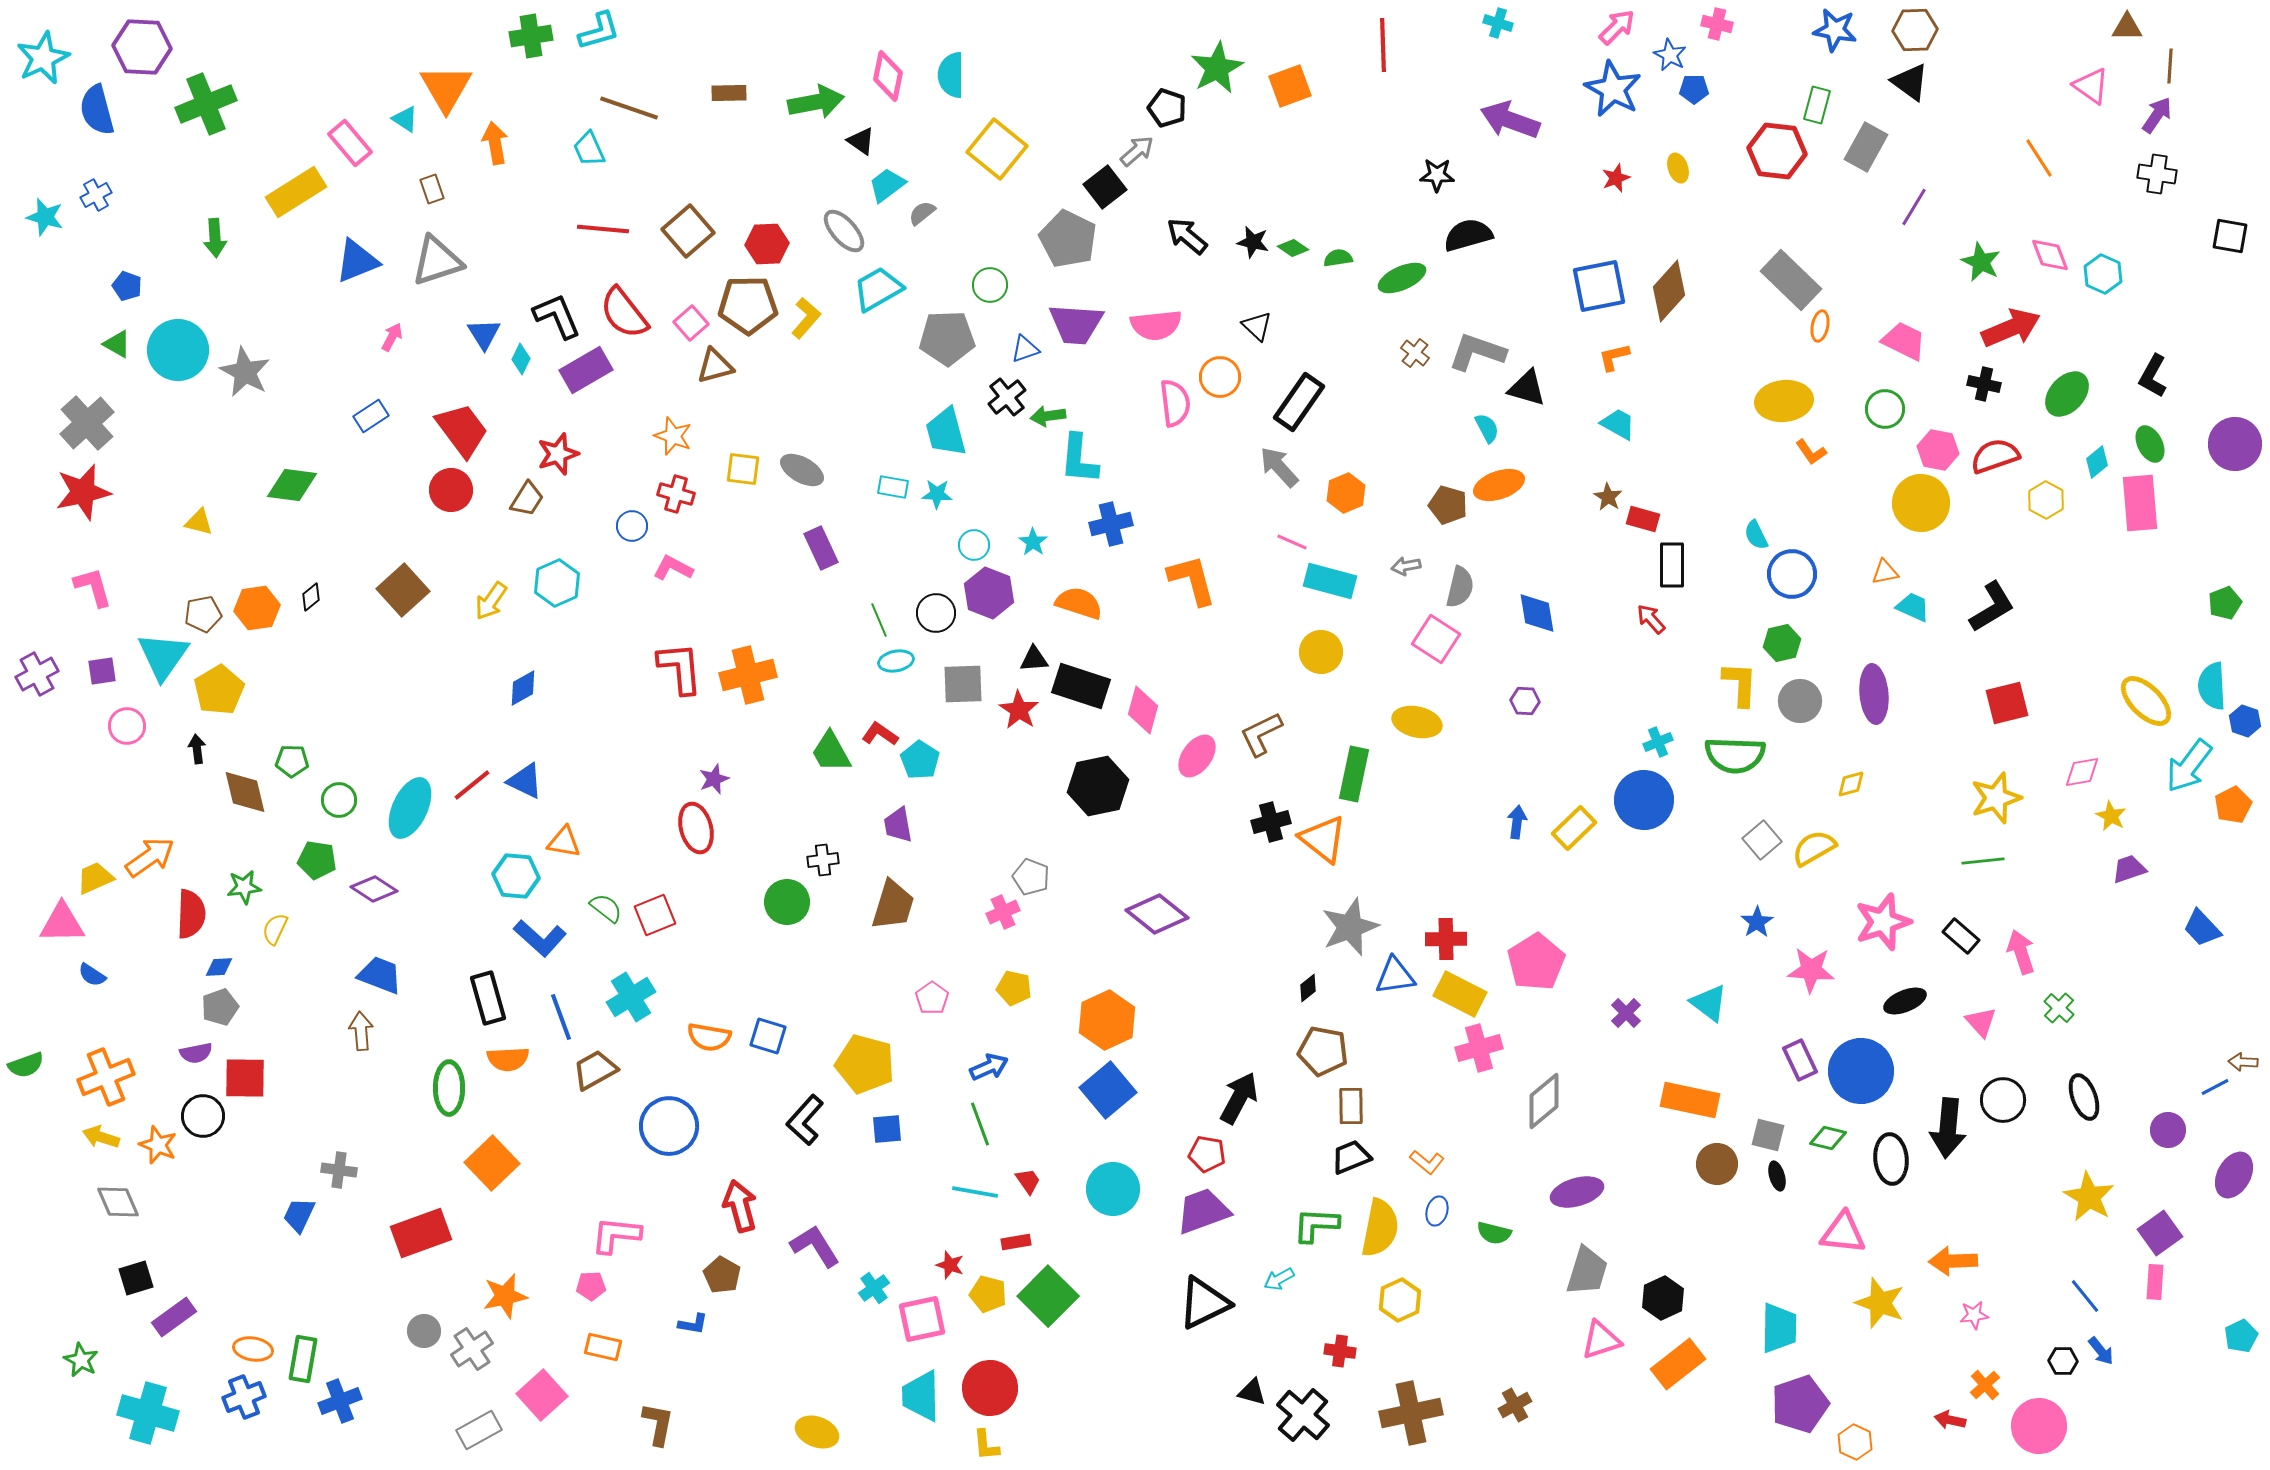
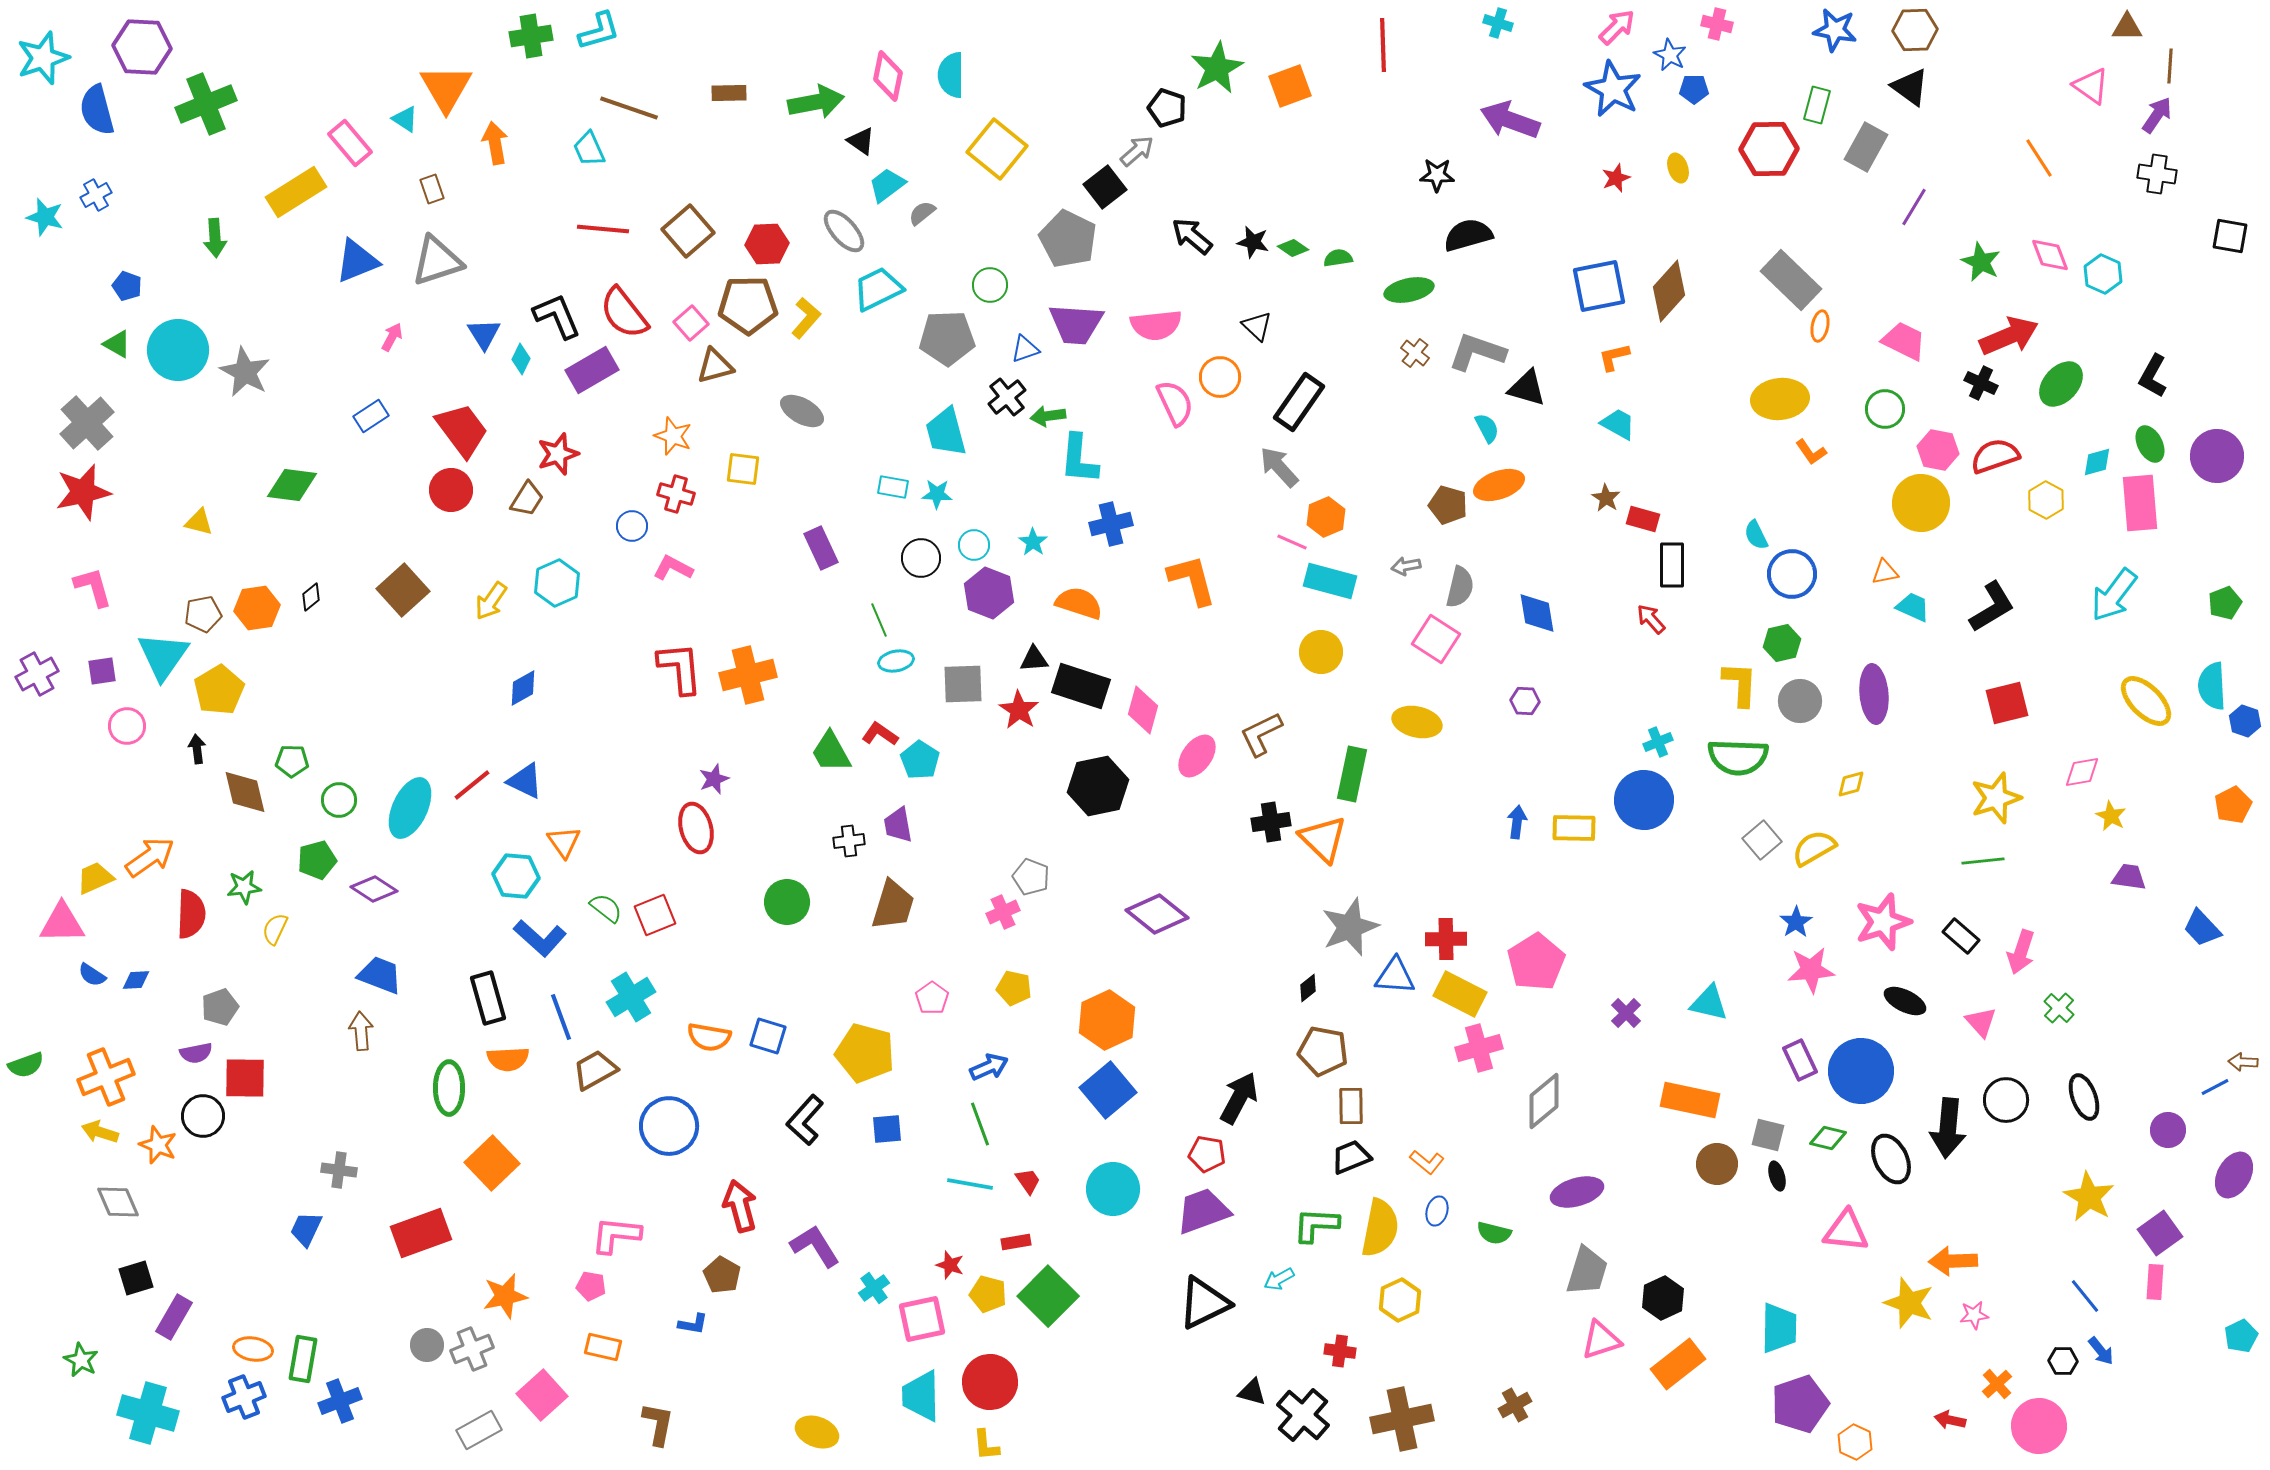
cyan star at (43, 58): rotated 6 degrees clockwise
black triangle at (1910, 82): moved 5 px down
red hexagon at (1777, 151): moved 8 px left, 2 px up; rotated 8 degrees counterclockwise
black arrow at (1187, 236): moved 5 px right
green ellipse at (1402, 278): moved 7 px right, 12 px down; rotated 12 degrees clockwise
cyan trapezoid at (878, 289): rotated 4 degrees clockwise
red arrow at (2011, 328): moved 2 px left, 8 px down
purple rectangle at (586, 370): moved 6 px right
black cross at (1984, 384): moved 3 px left, 1 px up; rotated 12 degrees clockwise
green ellipse at (2067, 394): moved 6 px left, 10 px up
yellow ellipse at (1784, 401): moved 4 px left, 2 px up
pink semicircle at (1175, 403): rotated 18 degrees counterclockwise
purple circle at (2235, 444): moved 18 px left, 12 px down
cyan diamond at (2097, 462): rotated 24 degrees clockwise
gray ellipse at (802, 470): moved 59 px up
orange hexagon at (1346, 493): moved 20 px left, 24 px down
brown star at (1608, 497): moved 2 px left, 1 px down
black circle at (936, 613): moved 15 px left, 55 px up
green semicircle at (1735, 755): moved 3 px right, 2 px down
cyan arrow at (2189, 766): moved 75 px left, 171 px up
green rectangle at (1354, 774): moved 2 px left
black cross at (1271, 822): rotated 6 degrees clockwise
yellow rectangle at (1574, 828): rotated 45 degrees clockwise
orange triangle at (1323, 839): rotated 6 degrees clockwise
orange triangle at (564, 842): rotated 45 degrees clockwise
green pentagon at (317, 860): rotated 24 degrees counterclockwise
black cross at (823, 860): moved 26 px right, 19 px up
purple trapezoid at (2129, 869): moved 8 px down; rotated 27 degrees clockwise
blue star at (1757, 922): moved 39 px right
pink arrow at (2021, 952): rotated 144 degrees counterclockwise
blue diamond at (219, 967): moved 83 px left, 13 px down
pink star at (1811, 970): rotated 9 degrees counterclockwise
blue triangle at (1395, 976): rotated 12 degrees clockwise
black ellipse at (1905, 1001): rotated 48 degrees clockwise
cyan triangle at (1709, 1003): rotated 24 degrees counterclockwise
yellow pentagon at (865, 1064): moved 11 px up
black circle at (2003, 1100): moved 3 px right
yellow arrow at (101, 1137): moved 1 px left, 5 px up
black ellipse at (1891, 1159): rotated 21 degrees counterclockwise
cyan line at (975, 1192): moved 5 px left, 8 px up
blue trapezoid at (299, 1215): moved 7 px right, 14 px down
pink triangle at (1843, 1233): moved 3 px right, 2 px up
pink pentagon at (591, 1286): rotated 12 degrees clockwise
yellow star at (1880, 1303): moved 29 px right
purple rectangle at (174, 1317): rotated 24 degrees counterclockwise
gray circle at (424, 1331): moved 3 px right, 14 px down
gray cross at (472, 1349): rotated 12 degrees clockwise
orange cross at (1985, 1385): moved 12 px right, 1 px up
red circle at (990, 1388): moved 6 px up
brown cross at (1411, 1413): moved 9 px left, 6 px down
